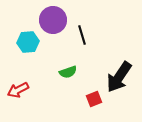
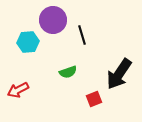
black arrow: moved 3 px up
